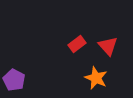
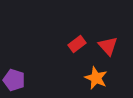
purple pentagon: rotated 10 degrees counterclockwise
